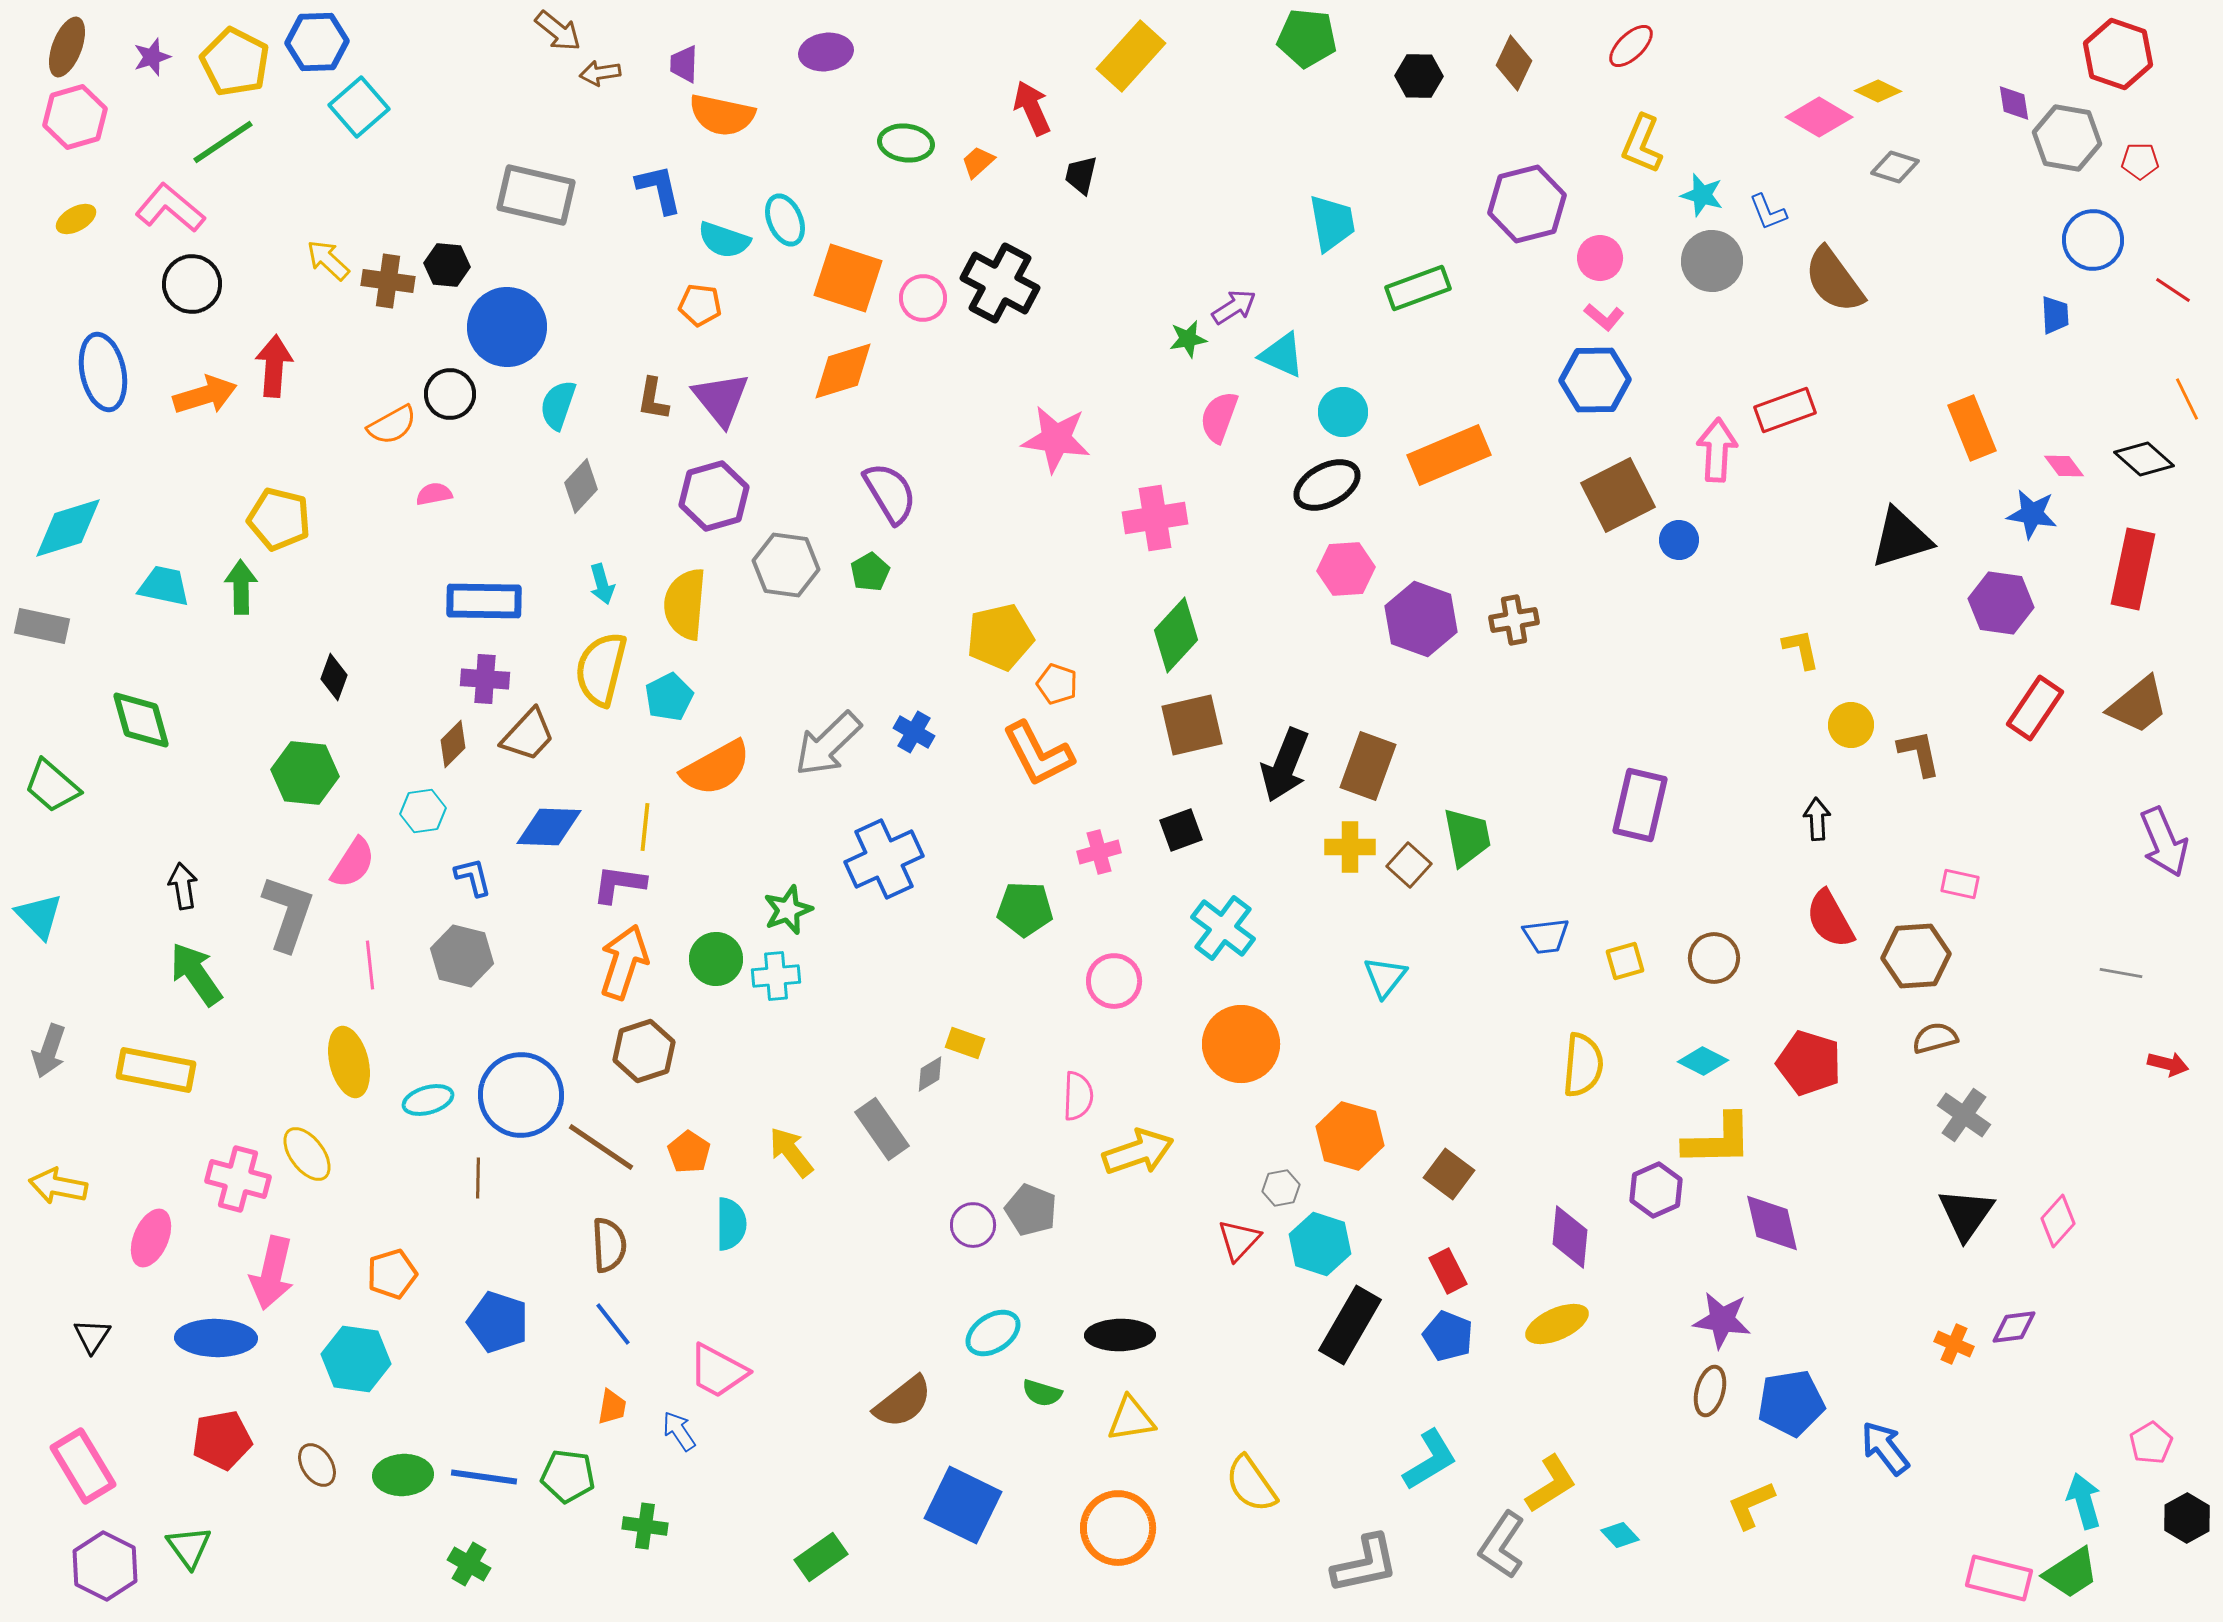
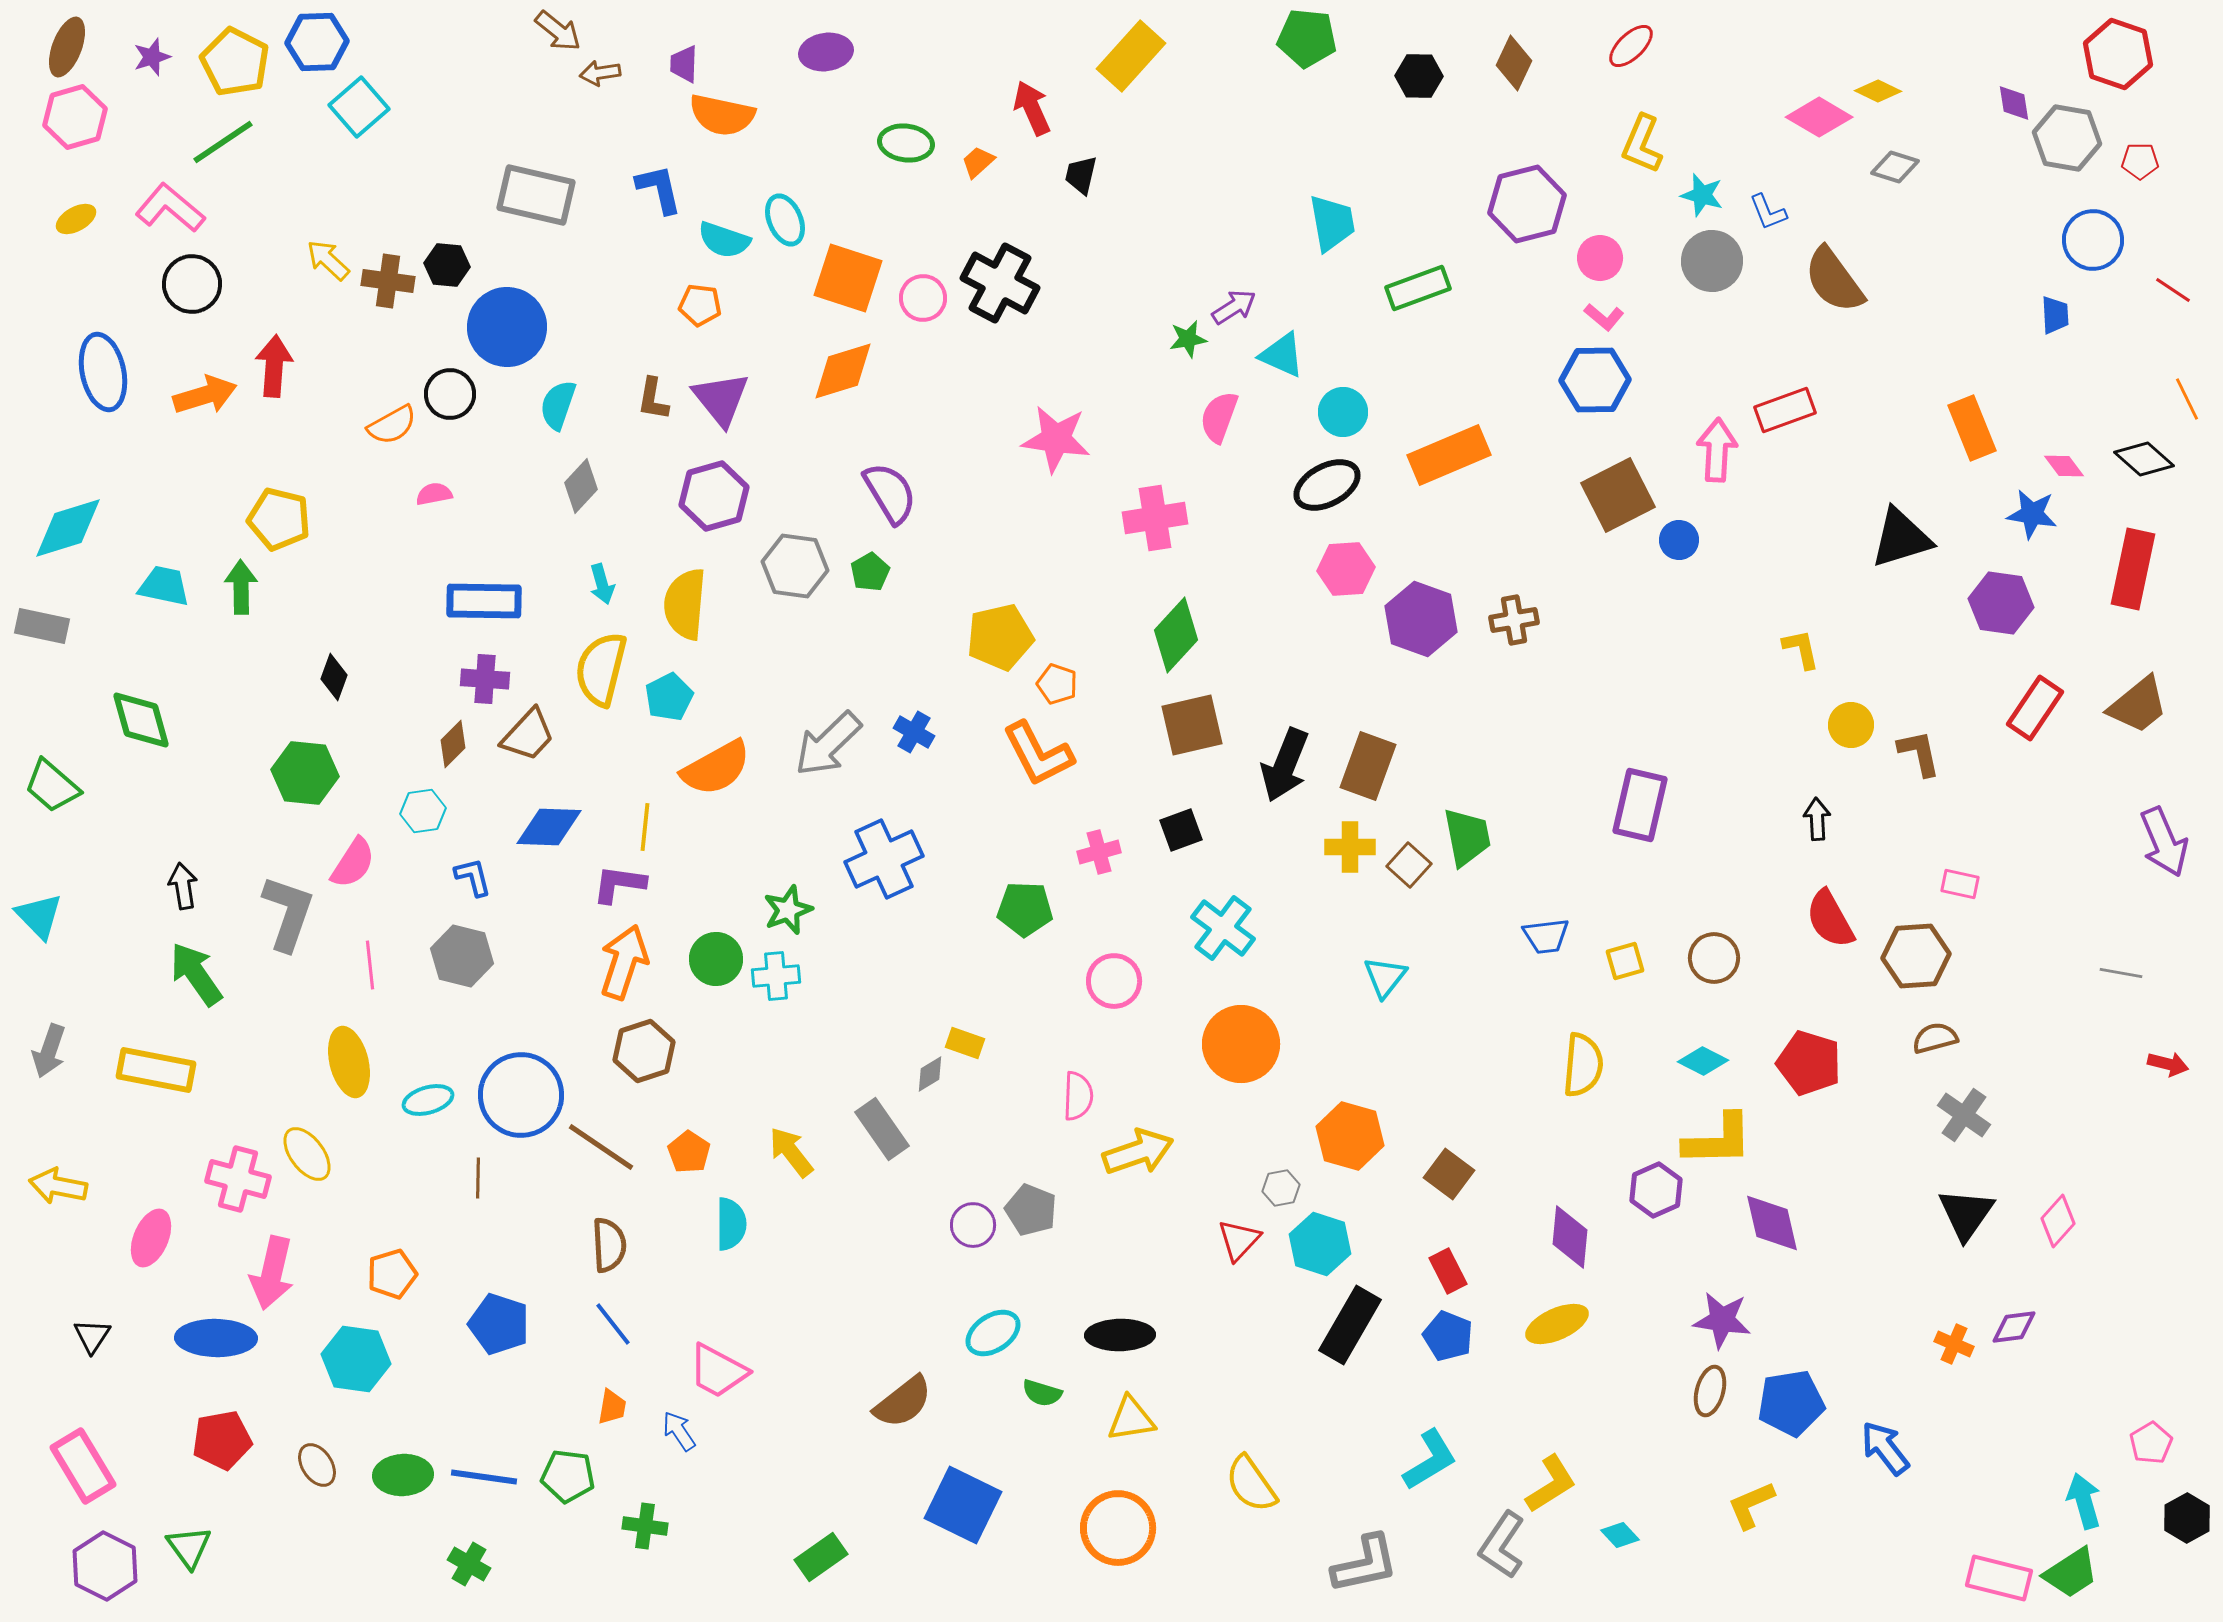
gray hexagon at (786, 565): moved 9 px right, 1 px down
blue pentagon at (498, 1322): moved 1 px right, 2 px down
